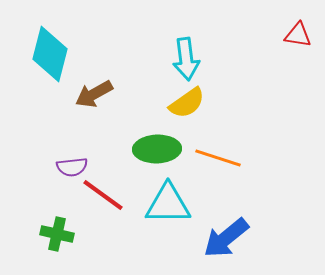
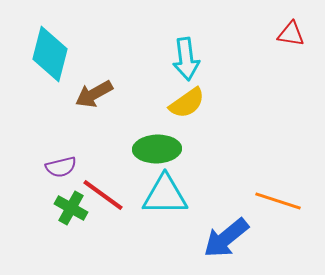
red triangle: moved 7 px left, 1 px up
orange line: moved 60 px right, 43 px down
purple semicircle: moved 11 px left; rotated 8 degrees counterclockwise
cyan triangle: moved 3 px left, 9 px up
green cross: moved 14 px right, 26 px up; rotated 16 degrees clockwise
